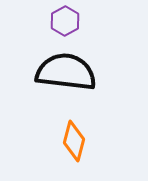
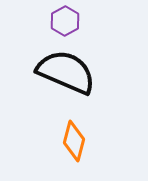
black semicircle: rotated 16 degrees clockwise
